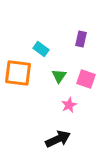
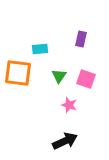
cyan rectangle: moved 1 px left; rotated 42 degrees counterclockwise
pink star: rotated 28 degrees counterclockwise
black arrow: moved 7 px right, 2 px down
